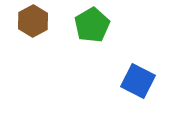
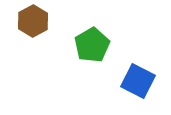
green pentagon: moved 20 px down
